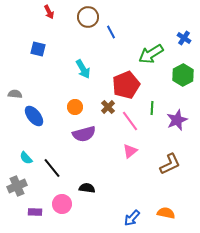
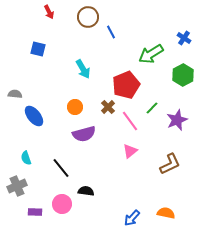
green line: rotated 40 degrees clockwise
cyan semicircle: rotated 24 degrees clockwise
black line: moved 9 px right
black semicircle: moved 1 px left, 3 px down
